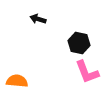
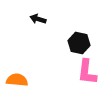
pink L-shape: rotated 28 degrees clockwise
orange semicircle: moved 1 px up
